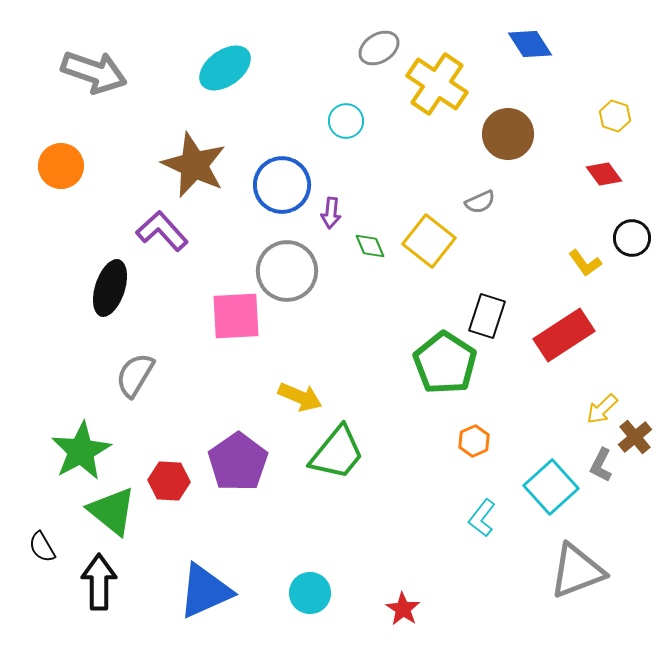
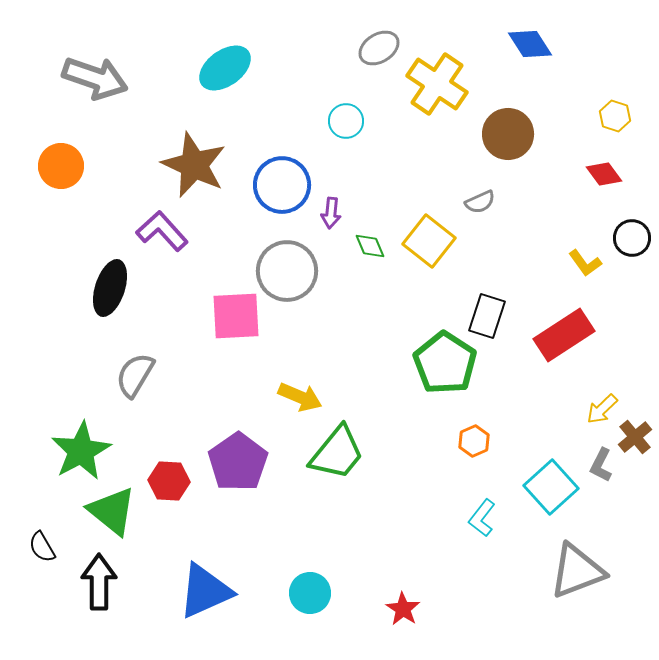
gray arrow at (94, 72): moved 1 px right, 6 px down
